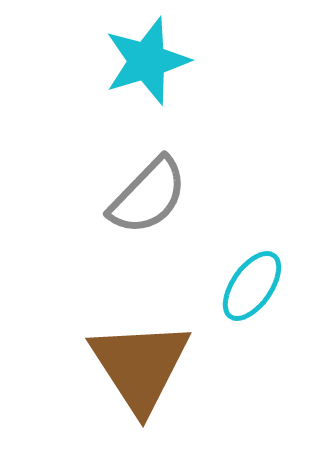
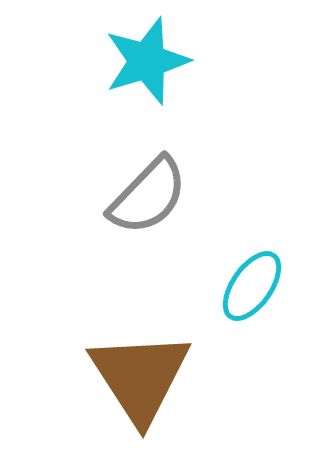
brown triangle: moved 11 px down
